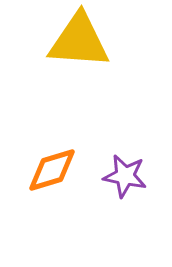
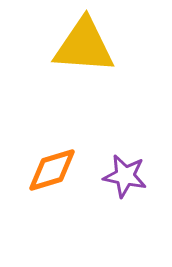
yellow triangle: moved 5 px right, 5 px down
